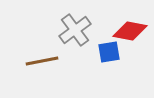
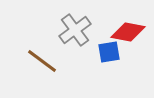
red diamond: moved 2 px left, 1 px down
brown line: rotated 48 degrees clockwise
